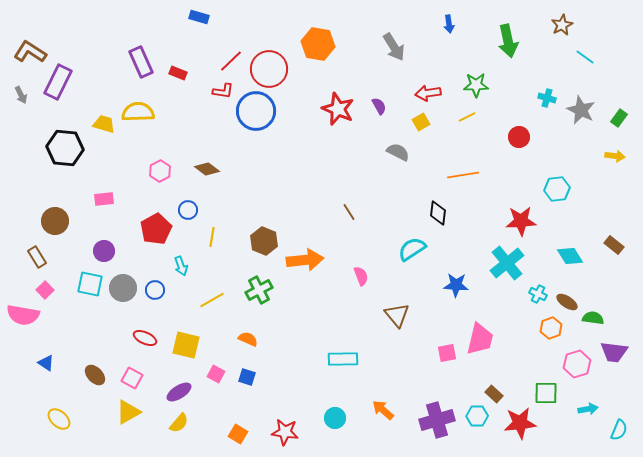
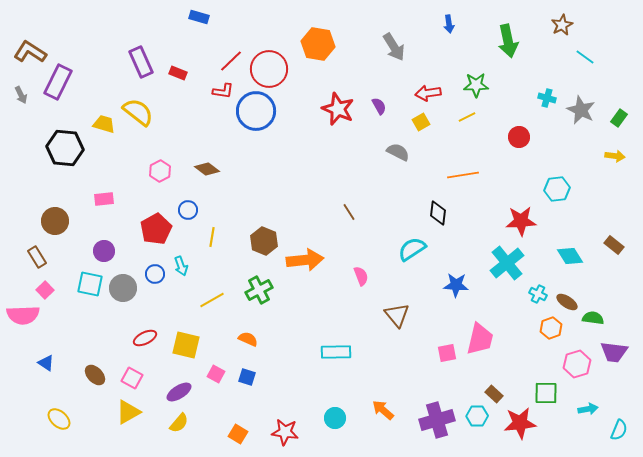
yellow semicircle at (138, 112): rotated 40 degrees clockwise
blue circle at (155, 290): moved 16 px up
pink semicircle at (23, 315): rotated 12 degrees counterclockwise
red ellipse at (145, 338): rotated 50 degrees counterclockwise
cyan rectangle at (343, 359): moved 7 px left, 7 px up
